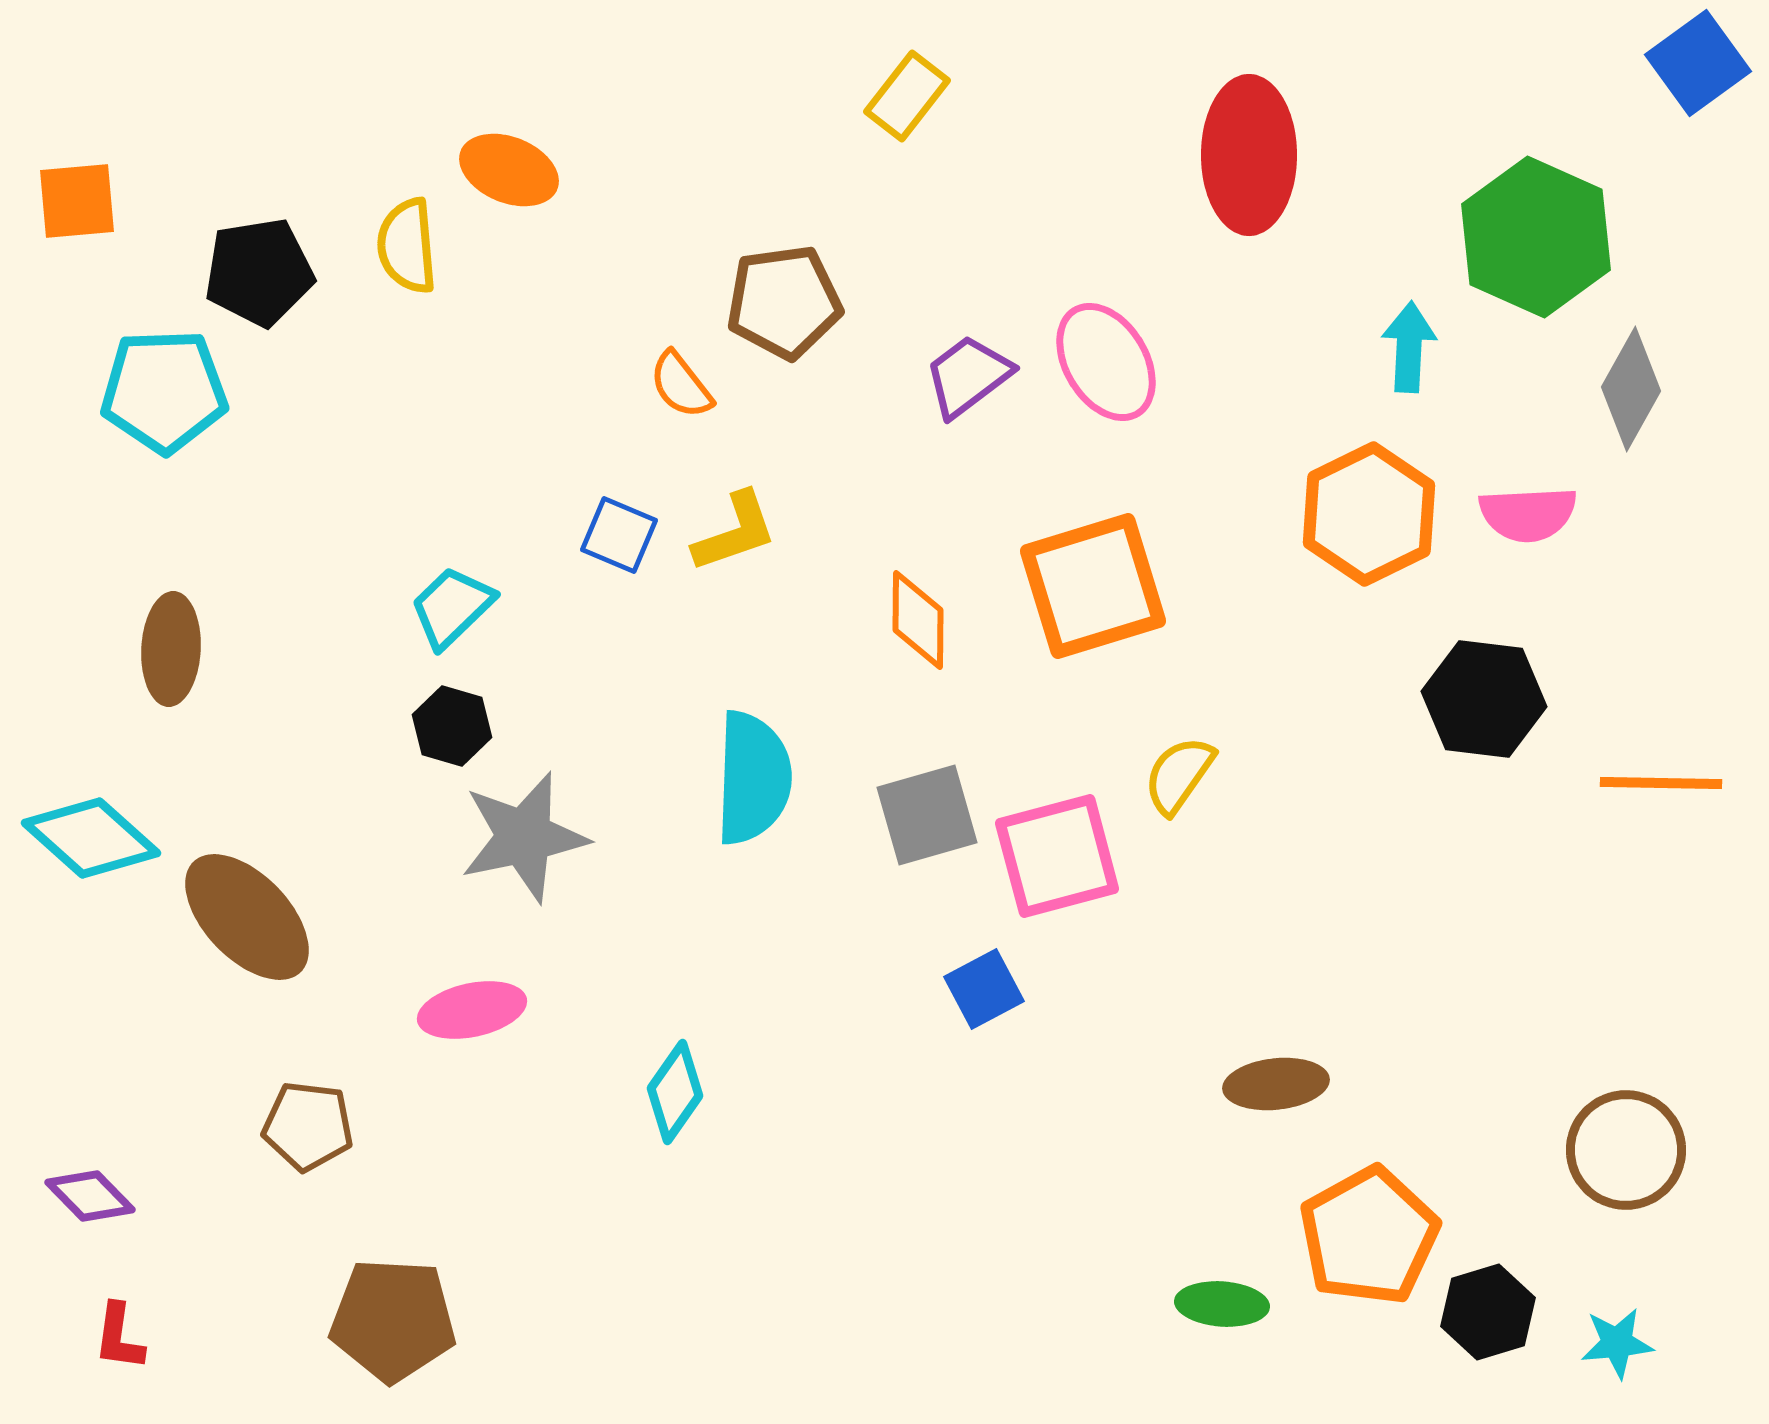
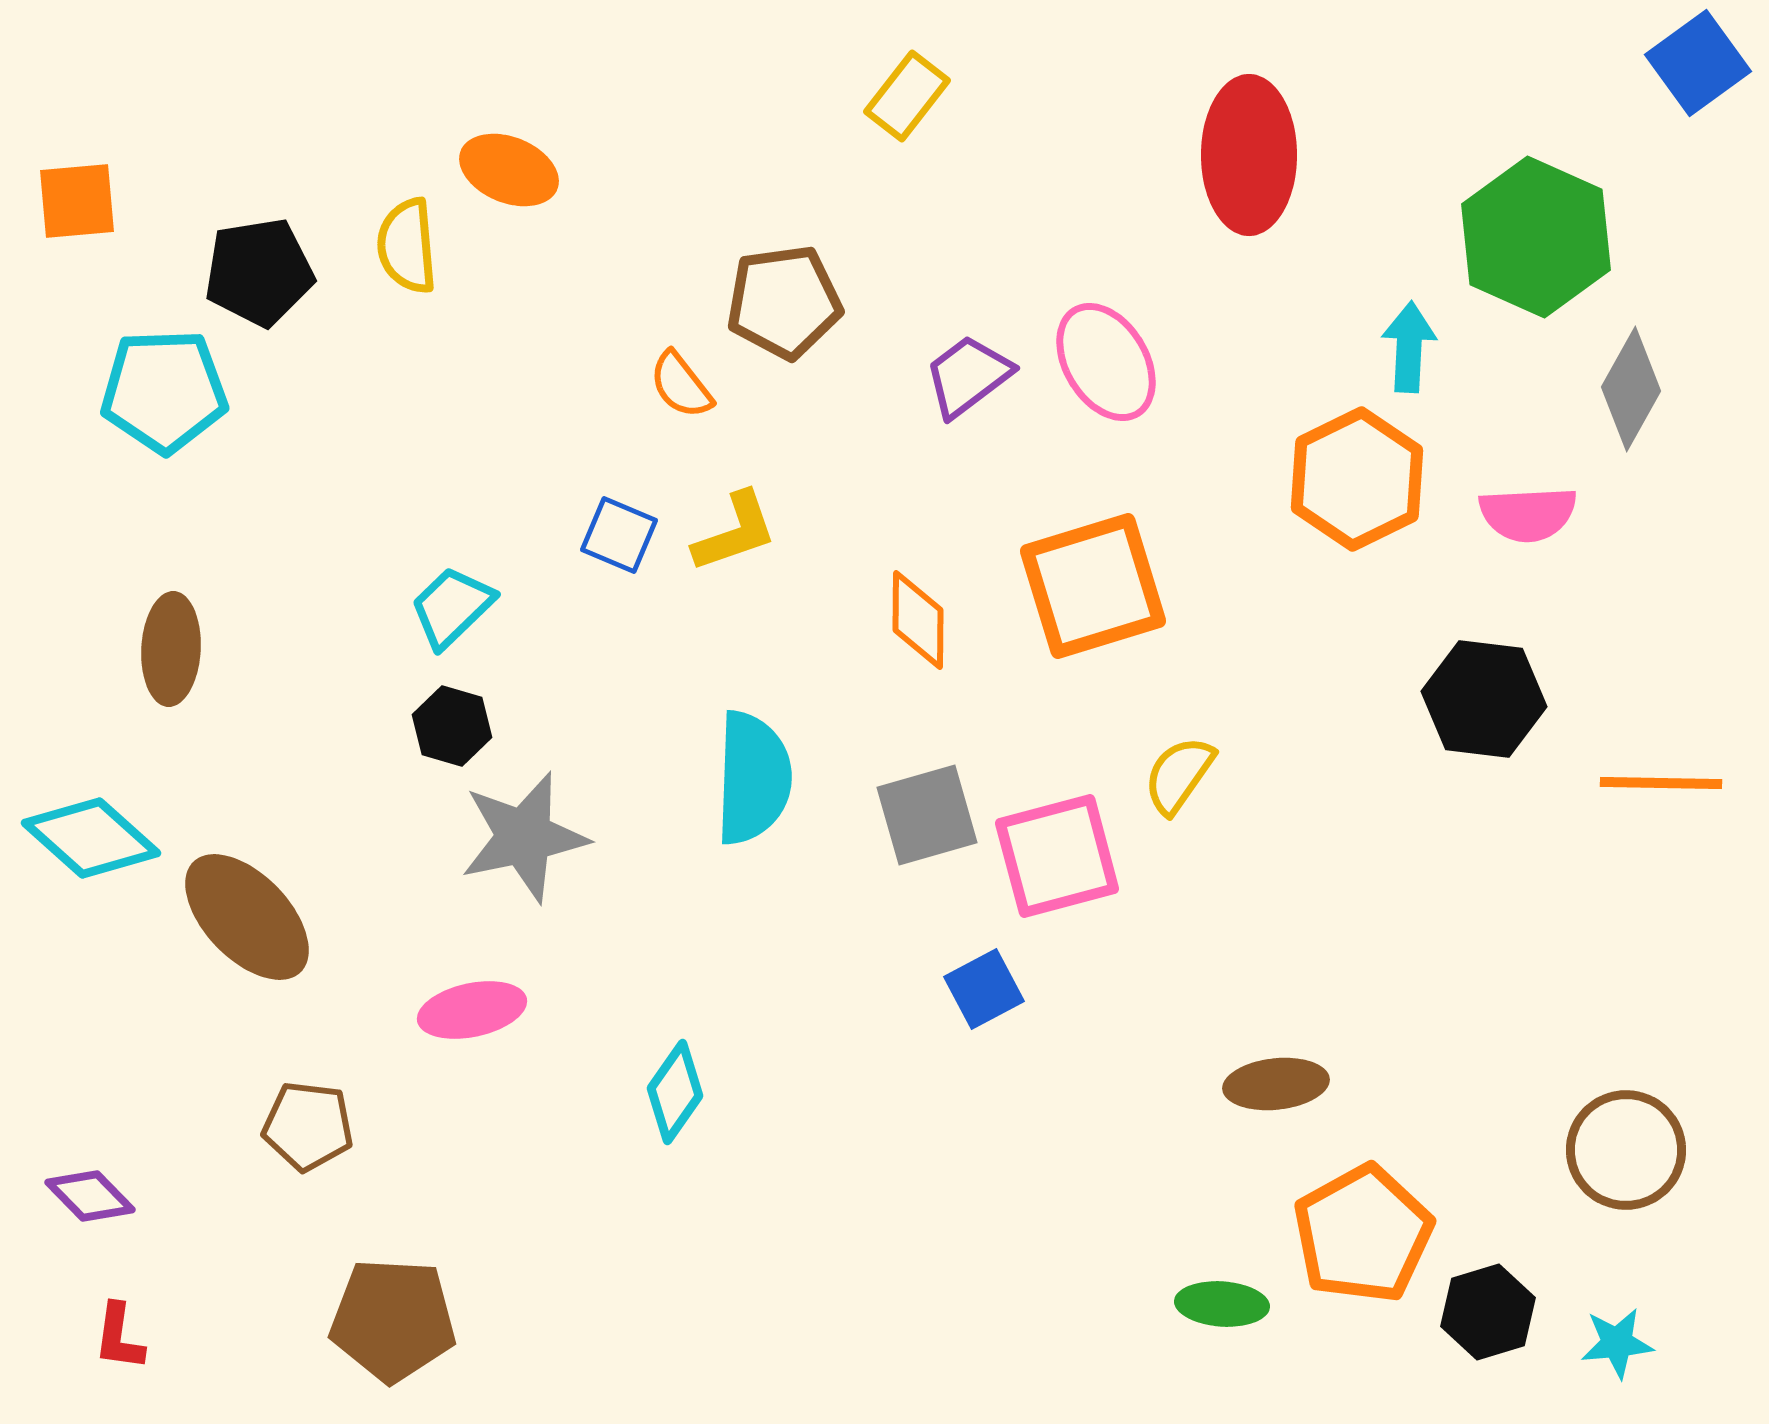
orange hexagon at (1369, 514): moved 12 px left, 35 px up
orange pentagon at (1369, 1236): moved 6 px left, 2 px up
